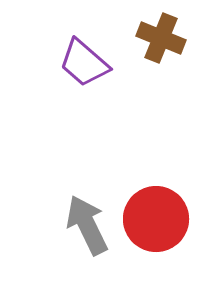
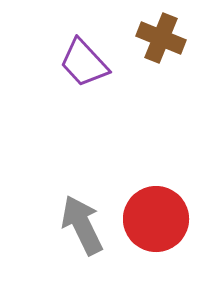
purple trapezoid: rotated 6 degrees clockwise
gray arrow: moved 5 px left
